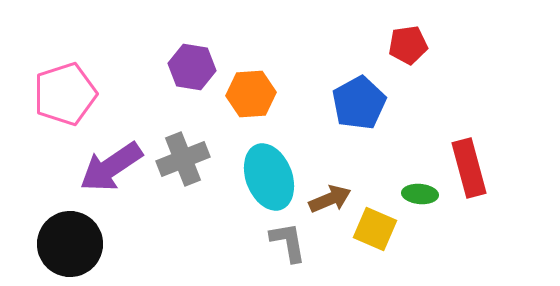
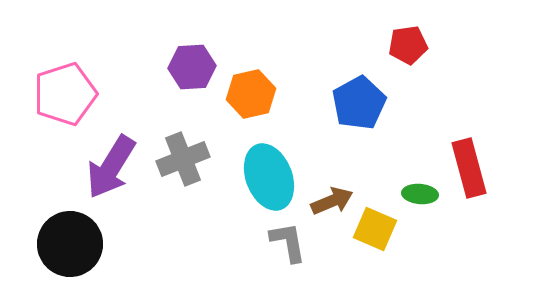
purple hexagon: rotated 12 degrees counterclockwise
orange hexagon: rotated 9 degrees counterclockwise
purple arrow: rotated 24 degrees counterclockwise
brown arrow: moved 2 px right, 2 px down
